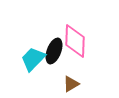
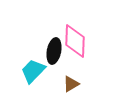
black ellipse: rotated 10 degrees counterclockwise
cyan trapezoid: moved 12 px down
